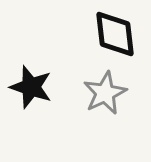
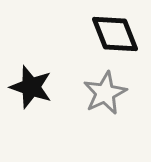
black diamond: rotated 15 degrees counterclockwise
